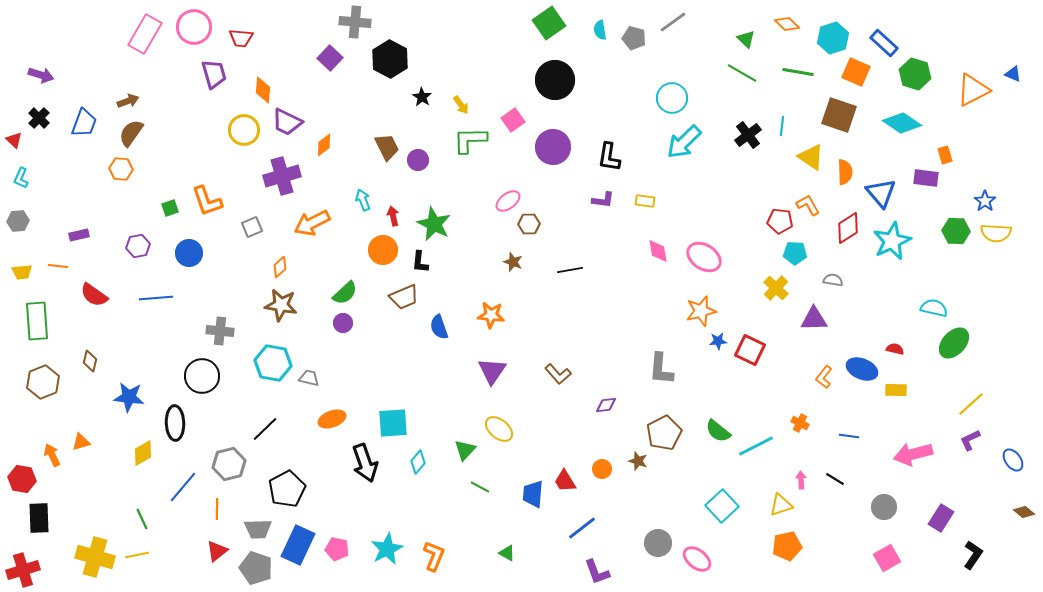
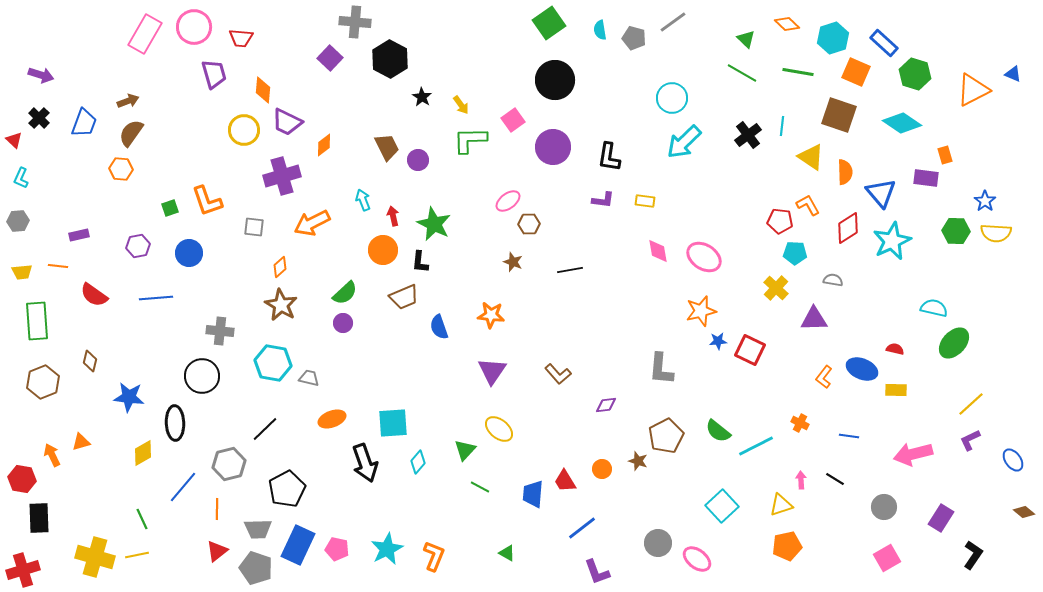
gray square at (252, 227): moved 2 px right; rotated 30 degrees clockwise
brown star at (281, 305): rotated 20 degrees clockwise
brown pentagon at (664, 433): moved 2 px right, 3 px down
